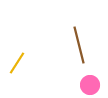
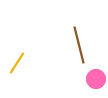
pink circle: moved 6 px right, 6 px up
